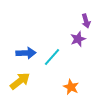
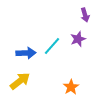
purple arrow: moved 1 px left, 6 px up
cyan line: moved 11 px up
orange star: rotated 14 degrees clockwise
